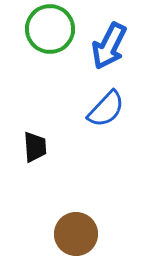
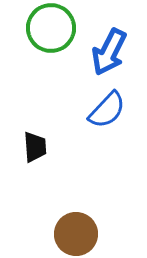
green circle: moved 1 px right, 1 px up
blue arrow: moved 6 px down
blue semicircle: moved 1 px right, 1 px down
